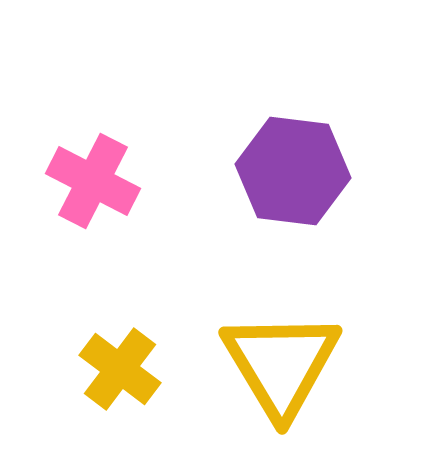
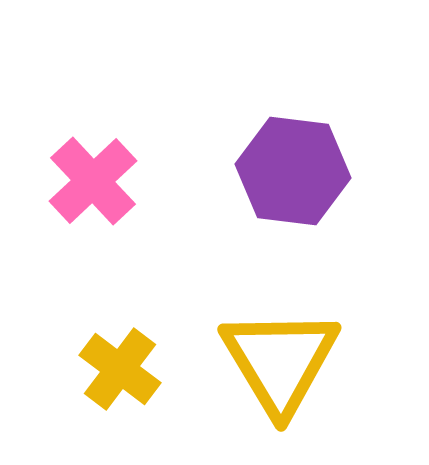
pink cross: rotated 20 degrees clockwise
yellow triangle: moved 1 px left, 3 px up
